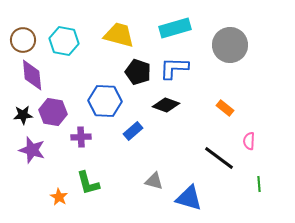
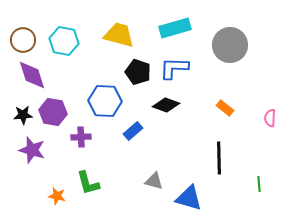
purple diamond: rotated 12 degrees counterclockwise
pink semicircle: moved 21 px right, 23 px up
black line: rotated 52 degrees clockwise
orange star: moved 2 px left, 1 px up; rotated 18 degrees counterclockwise
